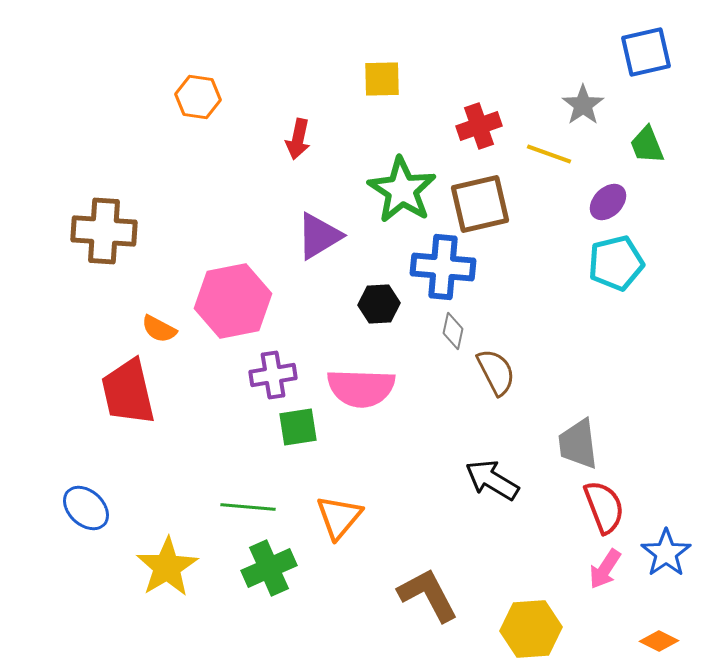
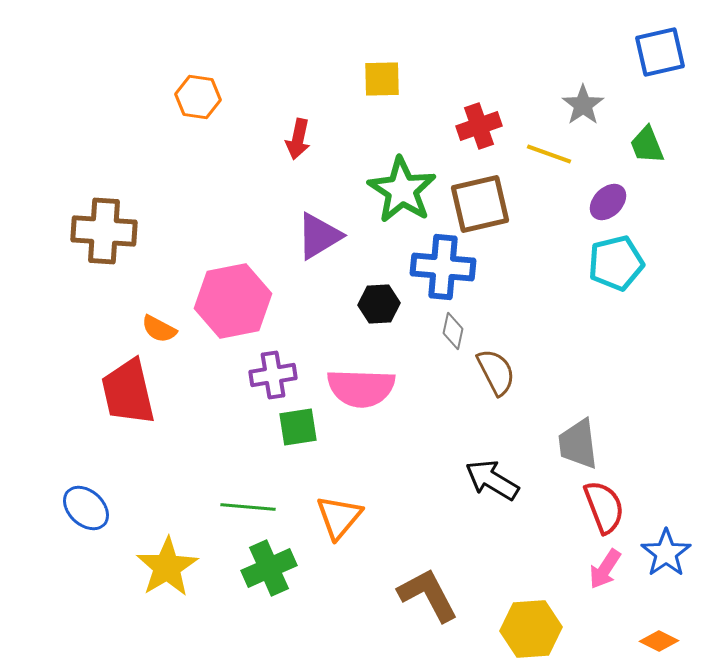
blue square: moved 14 px right
